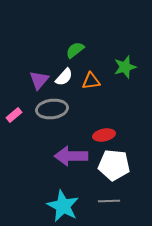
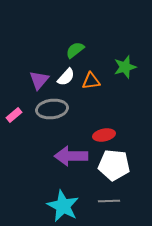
white semicircle: moved 2 px right
